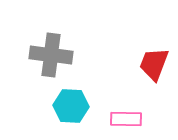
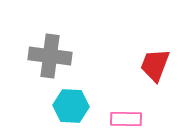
gray cross: moved 1 px left, 1 px down
red trapezoid: moved 1 px right, 1 px down
